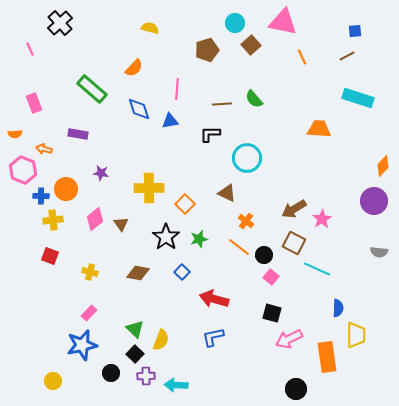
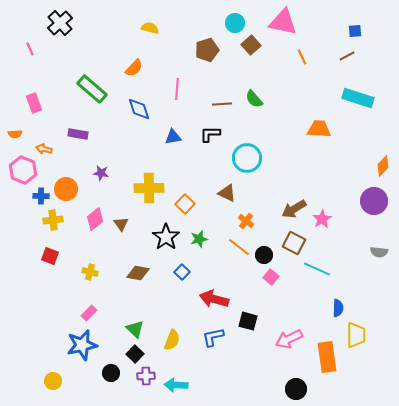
blue triangle at (170, 121): moved 3 px right, 16 px down
black square at (272, 313): moved 24 px left, 8 px down
yellow semicircle at (161, 340): moved 11 px right
